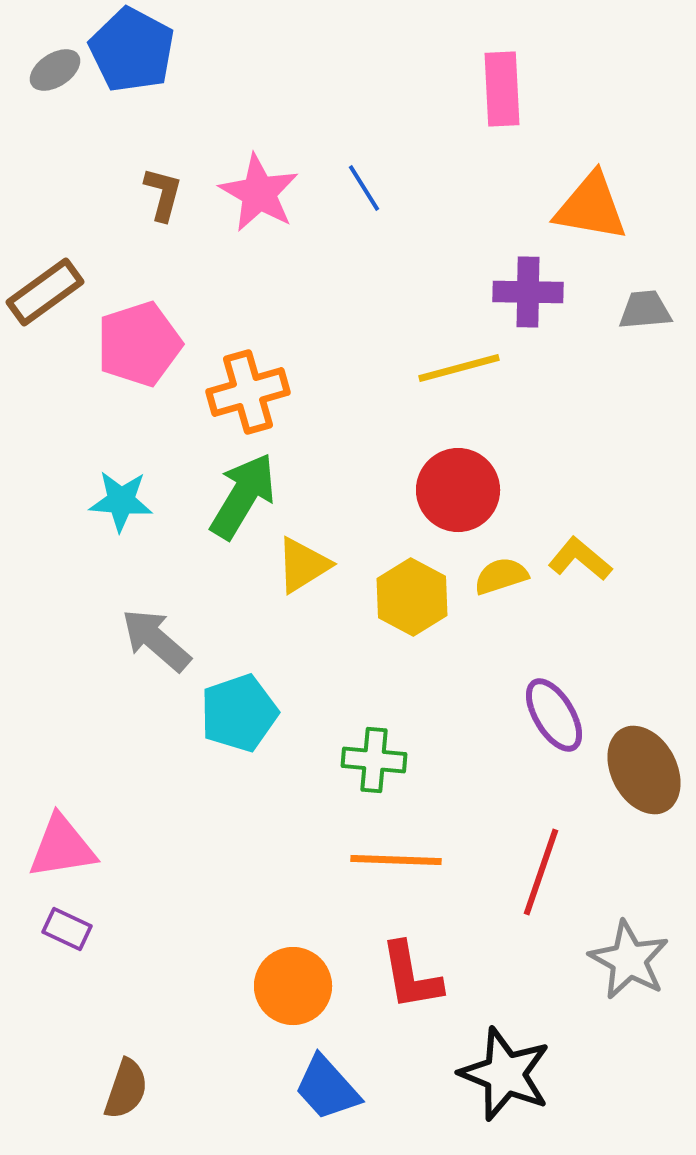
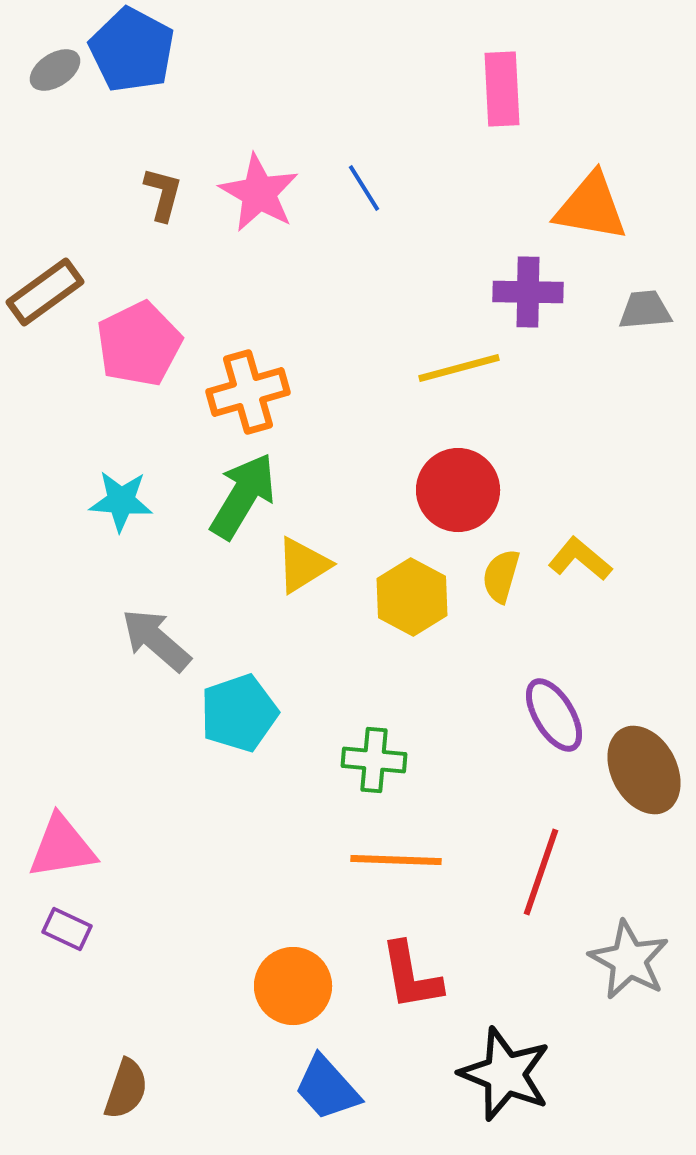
pink pentagon: rotated 8 degrees counterclockwise
yellow semicircle: rotated 56 degrees counterclockwise
